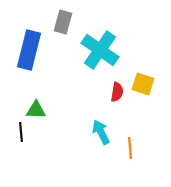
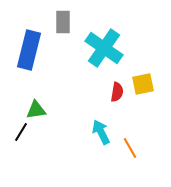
gray rectangle: rotated 15 degrees counterclockwise
cyan cross: moved 4 px right, 2 px up
yellow square: rotated 30 degrees counterclockwise
green triangle: rotated 10 degrees counterclockwise
black line: rotated 36 degrees clockwise
orange line: rotated 25 degrees counterclockwise
